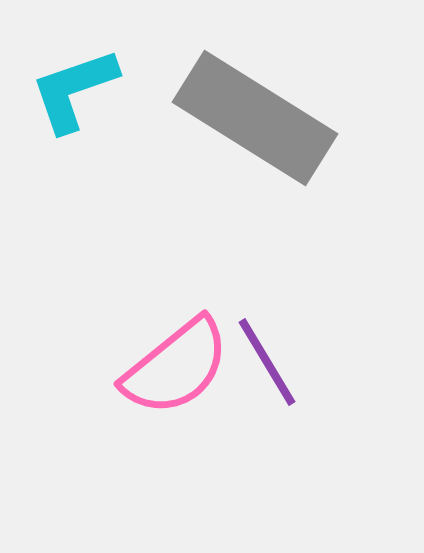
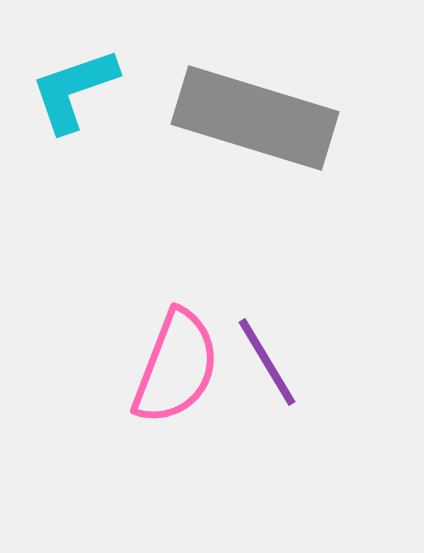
gray rectangle: rotated 15 degrees counterclockwise
pink semicircle: rotated 30 degrees counterclockwise
